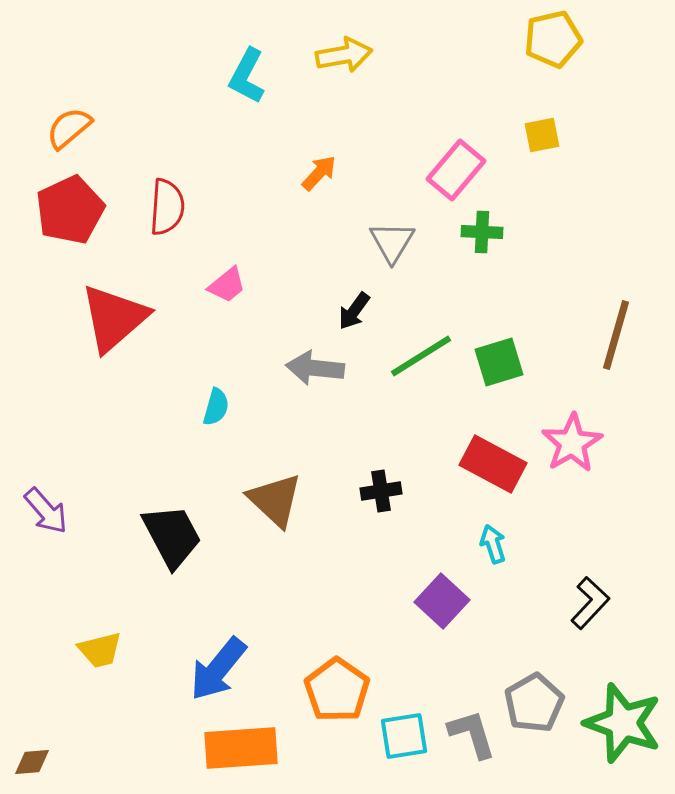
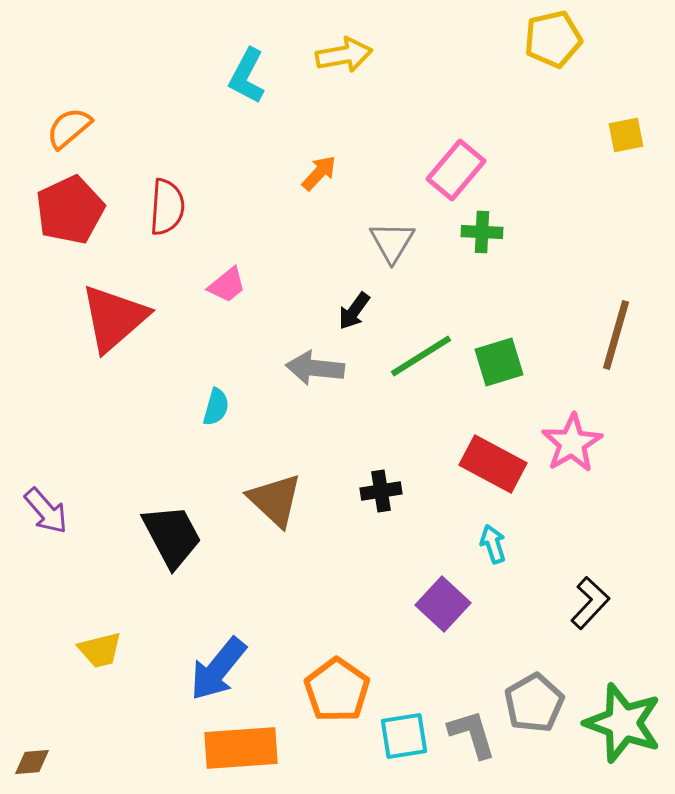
yellow square: moved 84 px right
purple square: moved 1 px right, 3 px down
